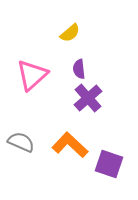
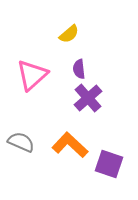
yellow semicircle: moved 1 px left, 1 px down
